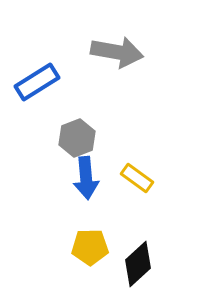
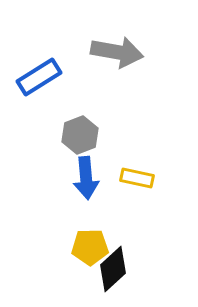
blue rectangle: moved 2 px right, 5 px up
gray hexagon: moved 3 px right, 3 px up
yellow rectangle: rotated 24 degrees counterclockwise
black diamond: moved 25 px left, 5 px down
